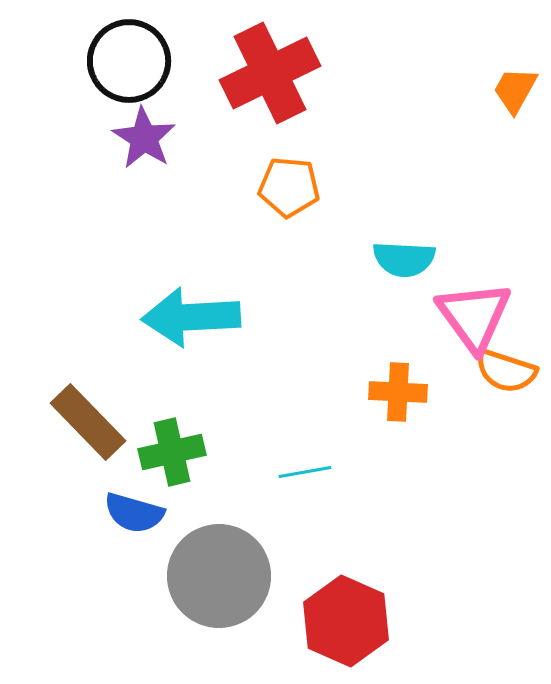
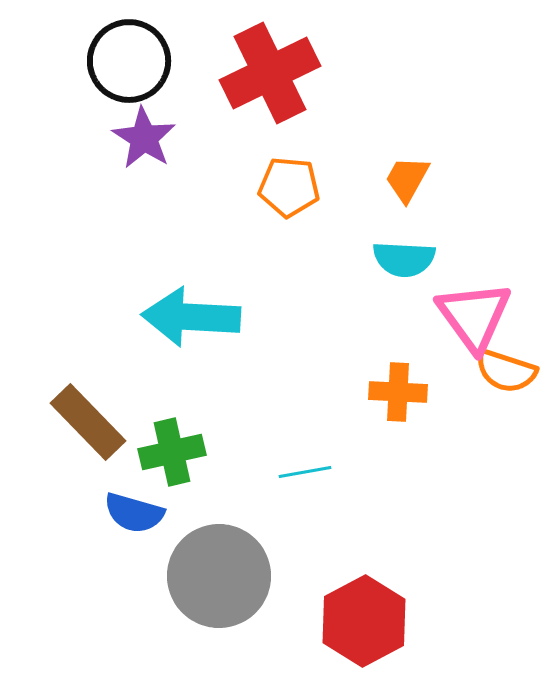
orange trapezoid: moved 108 px left, 89 px down
cyan arrow: rotated 6 degrees clockwise
red hexagon: moved 18 px right; rotated 8 degrees clockwise
